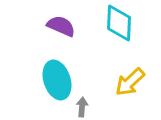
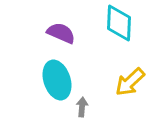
purple semicircle: moved 7 px down
